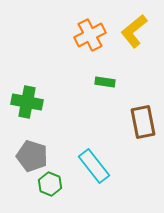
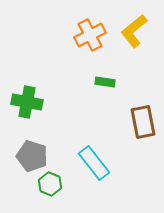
cyan rectangle: moved 3 px up
